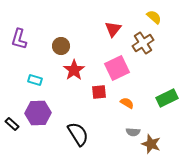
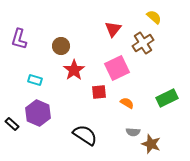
purple hexagon: rotated 25 degrees clockwise
black semicircle: moved 7 px right, 1 px down; rotated 25 degrees counterclockwise
